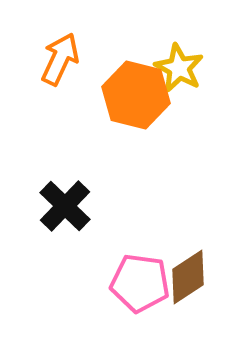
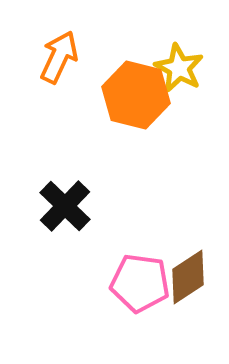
orange arrow: moved 1 px left, 2 px up
